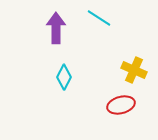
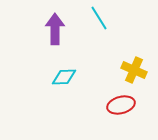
cyan line: rotated 25 degrees clockwise
purple arrow: moved 1 px left, 1 px down
cyan diamond: rotated 60 degrees clockwise
